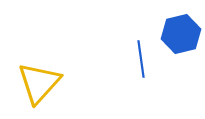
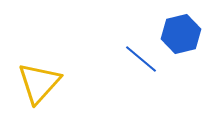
blue line: rotated 42 degrees counterclockwise
